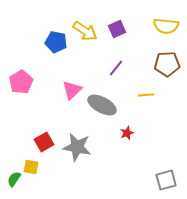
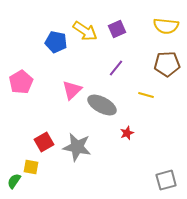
yellow line: rotated 21 degrees clockwise
green semicircle: moved 2 px down
